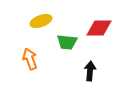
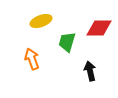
green trapezoid: rotated 100 degrees clockwise
orange arrow: moved 2 px right
black arrow: rotated 18 degrees counterclockwise
